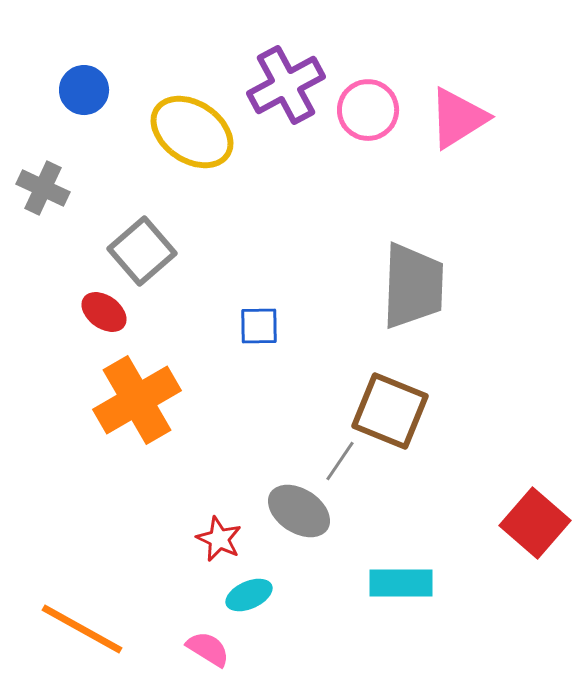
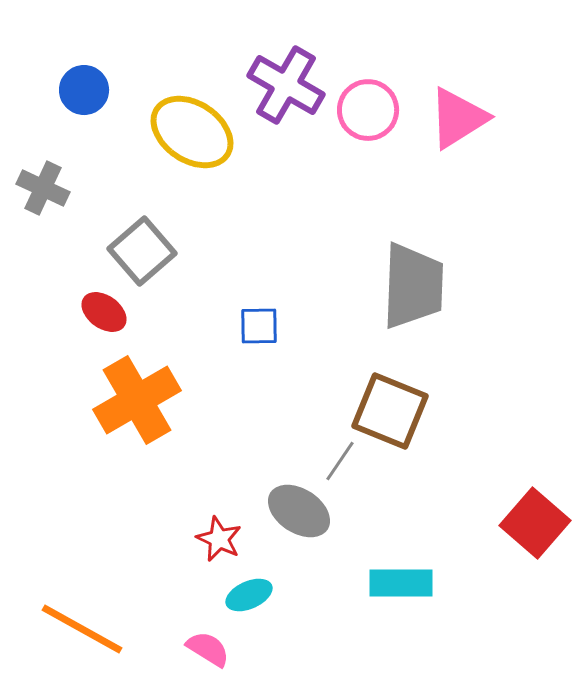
purple cross: rotated 32 degrees counterclockwise
